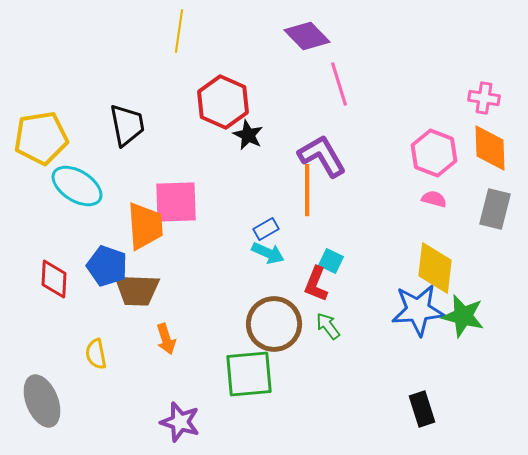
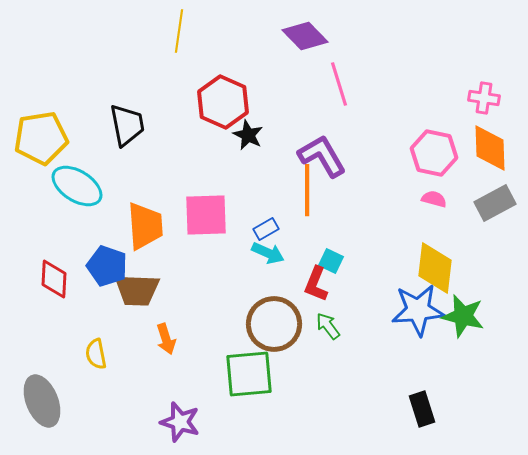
purple diamond: moved 2 px left
pink hexagon: rotated 9 degrees counterclockwise
pink square: moved 30 px right, 13 px down
gray rectangle: moved 6 px up; rotated 48 degrees clockwise
